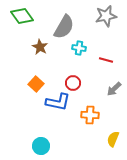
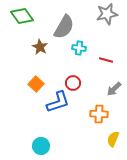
gray star: moved 1 px right, 2 px up
blue L-shape: rotated 30 degrees counterclockwise
orange cross: moved 9 px right, 1 px up
